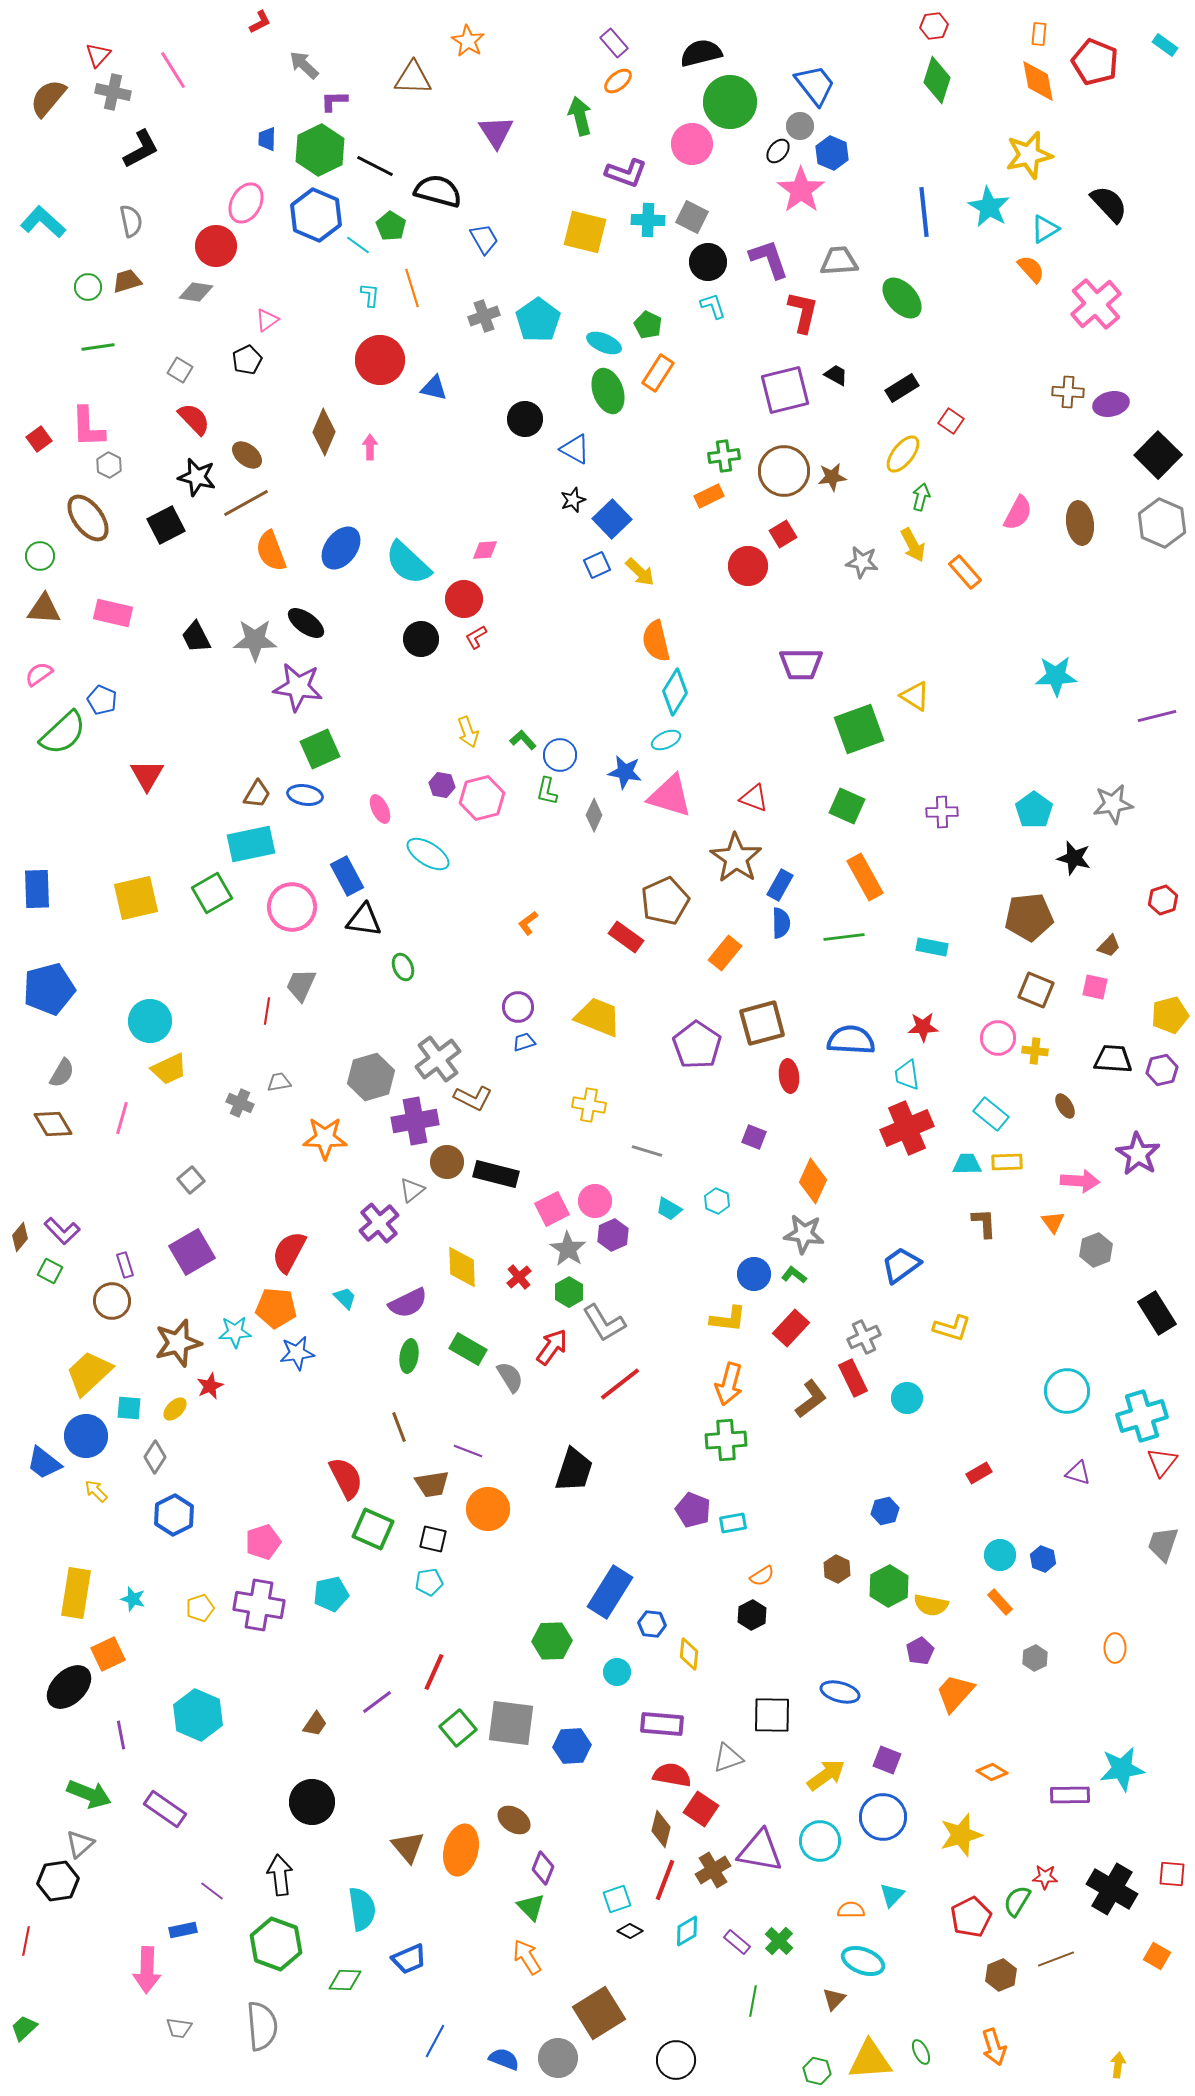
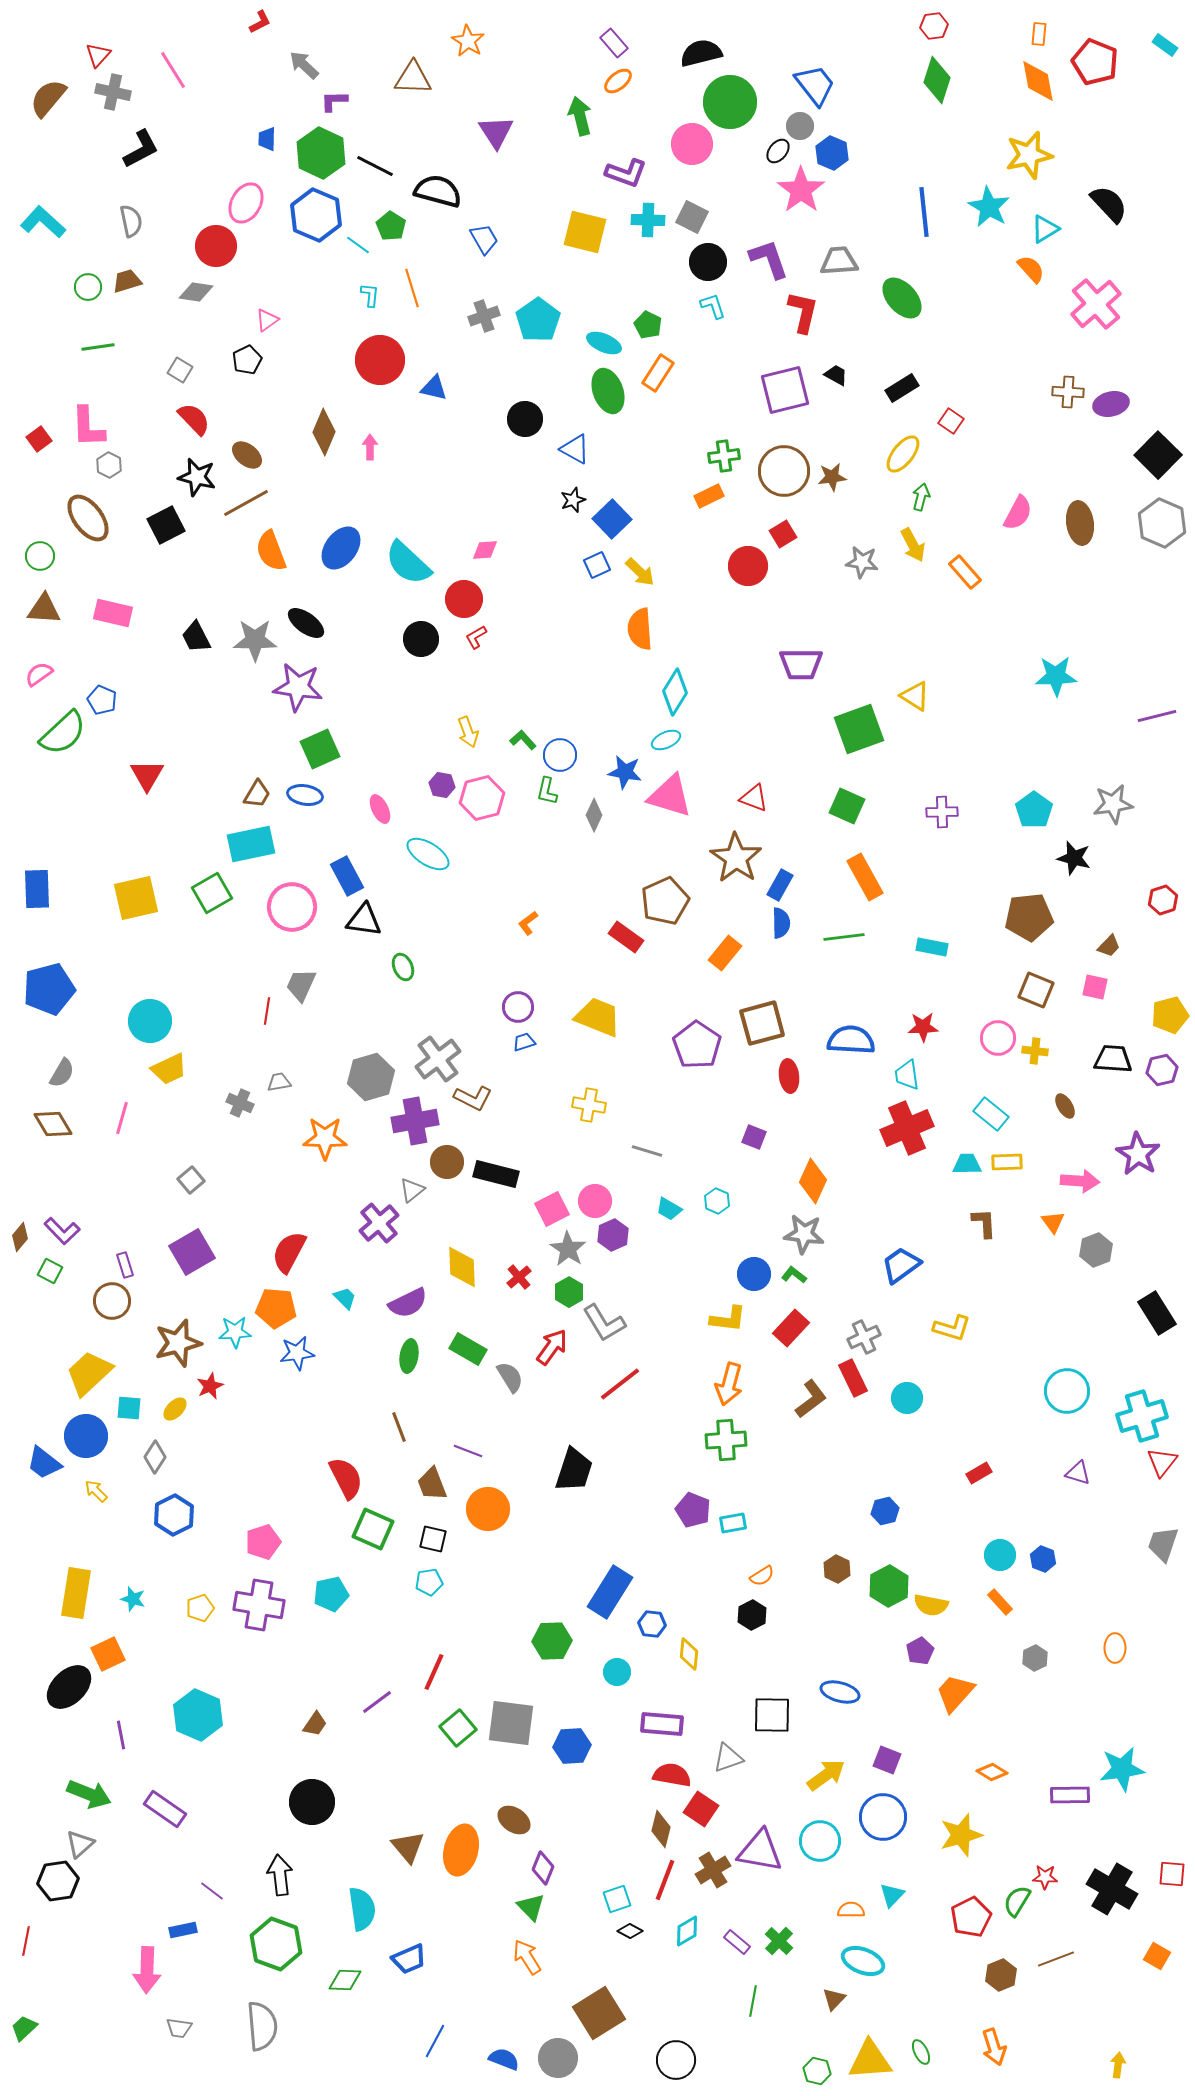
green hexagon at (320, 150): moved 1 px right, 3 px down; rotated 9 degrees counterclockwise
orange semicircle at (656, 641): moved 16 px left, 12 px up; rotated 9 degrees clockwise
brown trapezoid at (432, 1484): rotated 78 degrees clockwise
